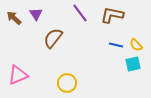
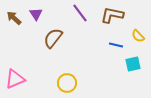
yellow semicircle: moved 2 px right, 9 px up
pink triangle: moved 3 px left, 4 px down
